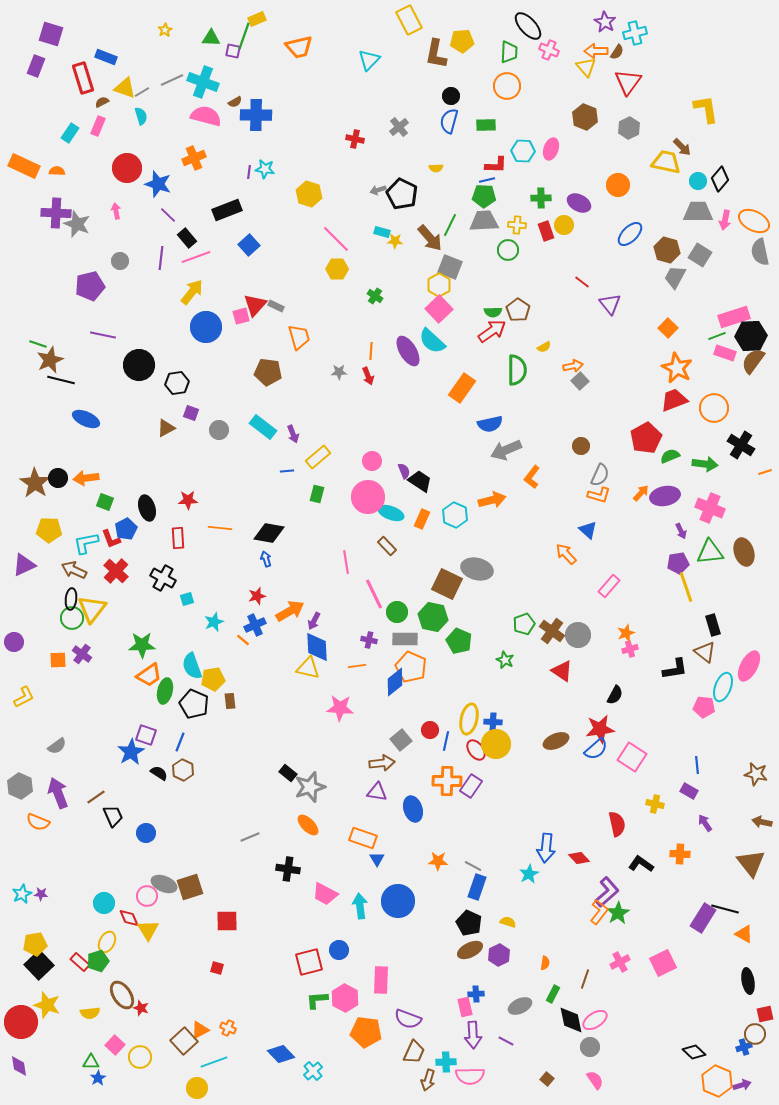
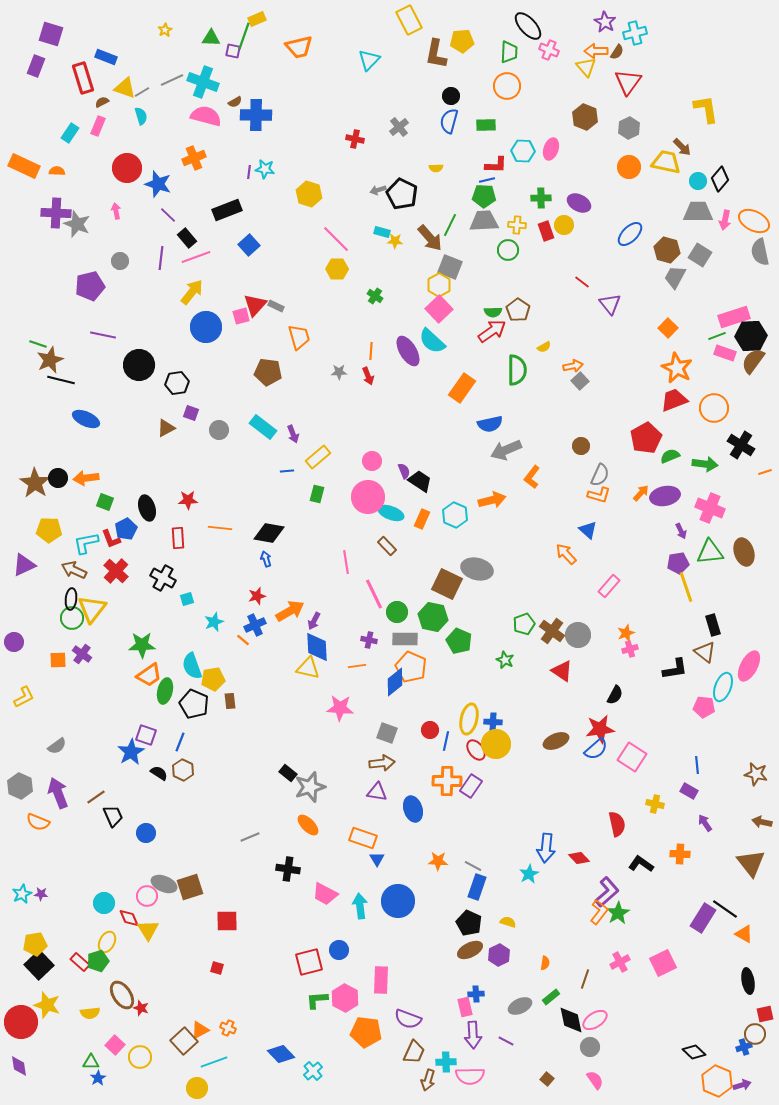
orange circle at (618, 185): moved 11 px right, 18 px up
gray square at (401, 740): moved 14 px left, 7 px up; rotated 30 degrees counterclockwise
black line at (725, 909): rotated 20 degrees clockwise
green rectangle at (553, 994): moved 2 px left, 3 px down; rotated 24 degrees clockwise
